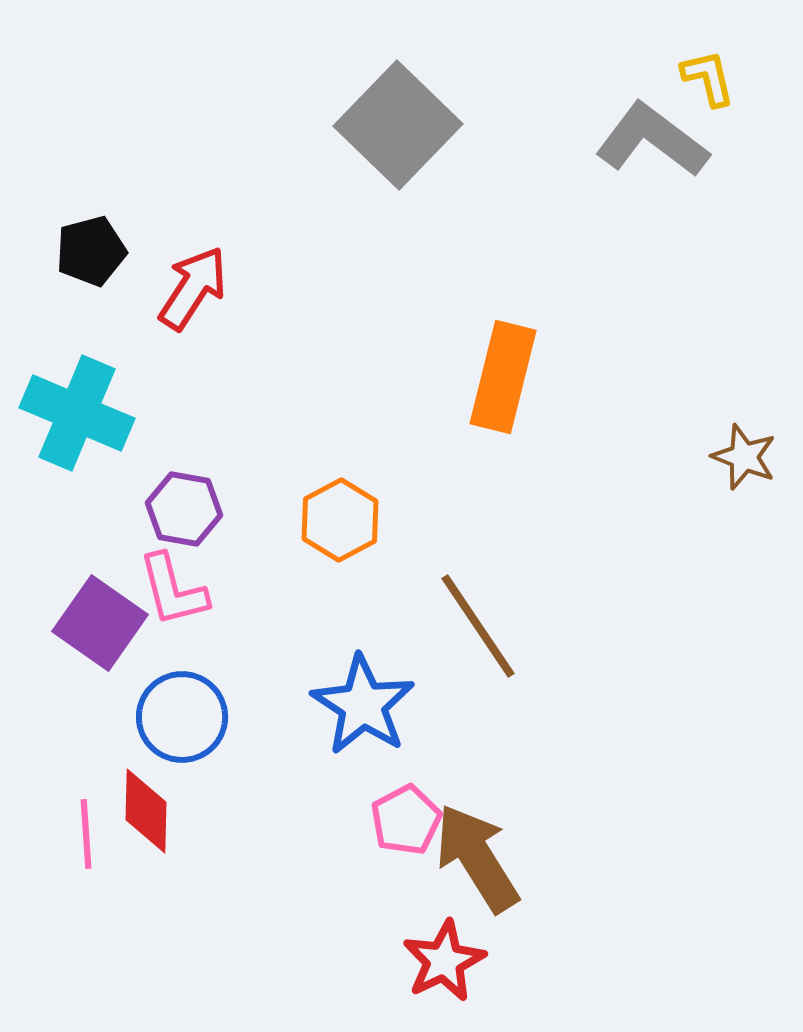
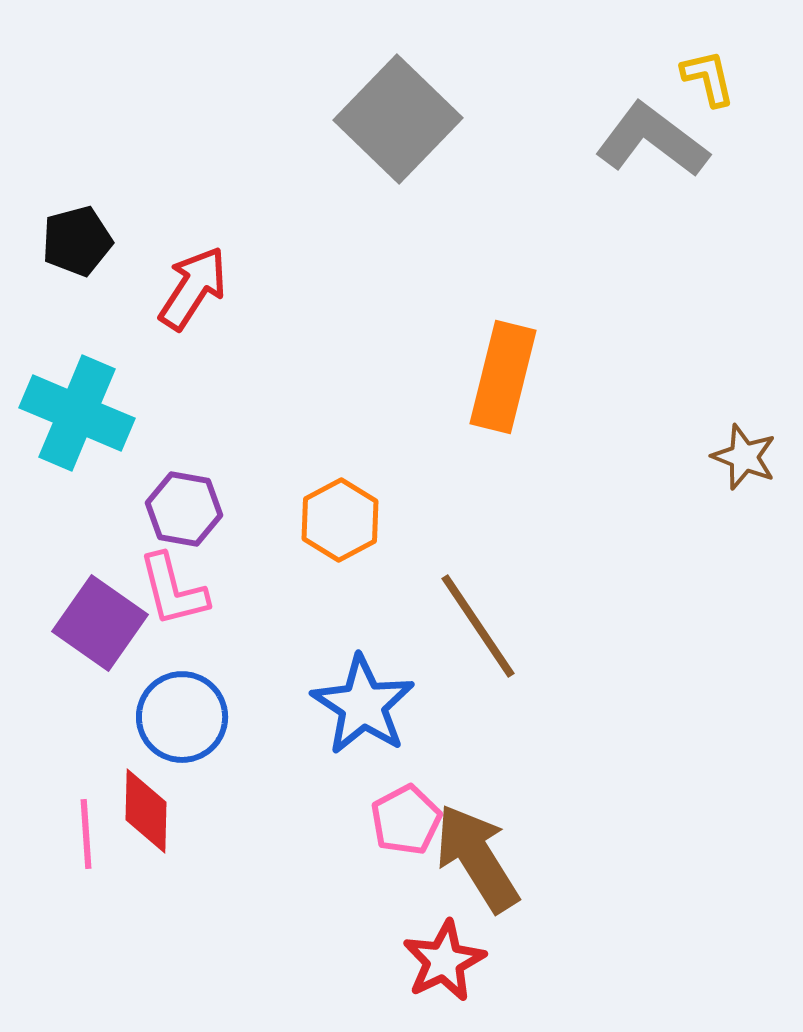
gray square: moved 6 px up
black pentagon: moved 14 px left, 10 px up
